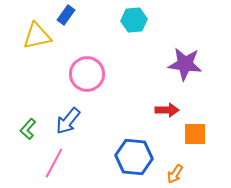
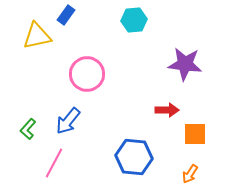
orange arrow: moved 15 px right
